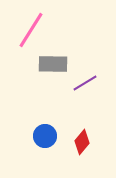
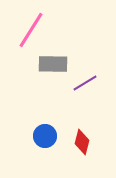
red diamond: rotated 25 degrees counterclockwise
